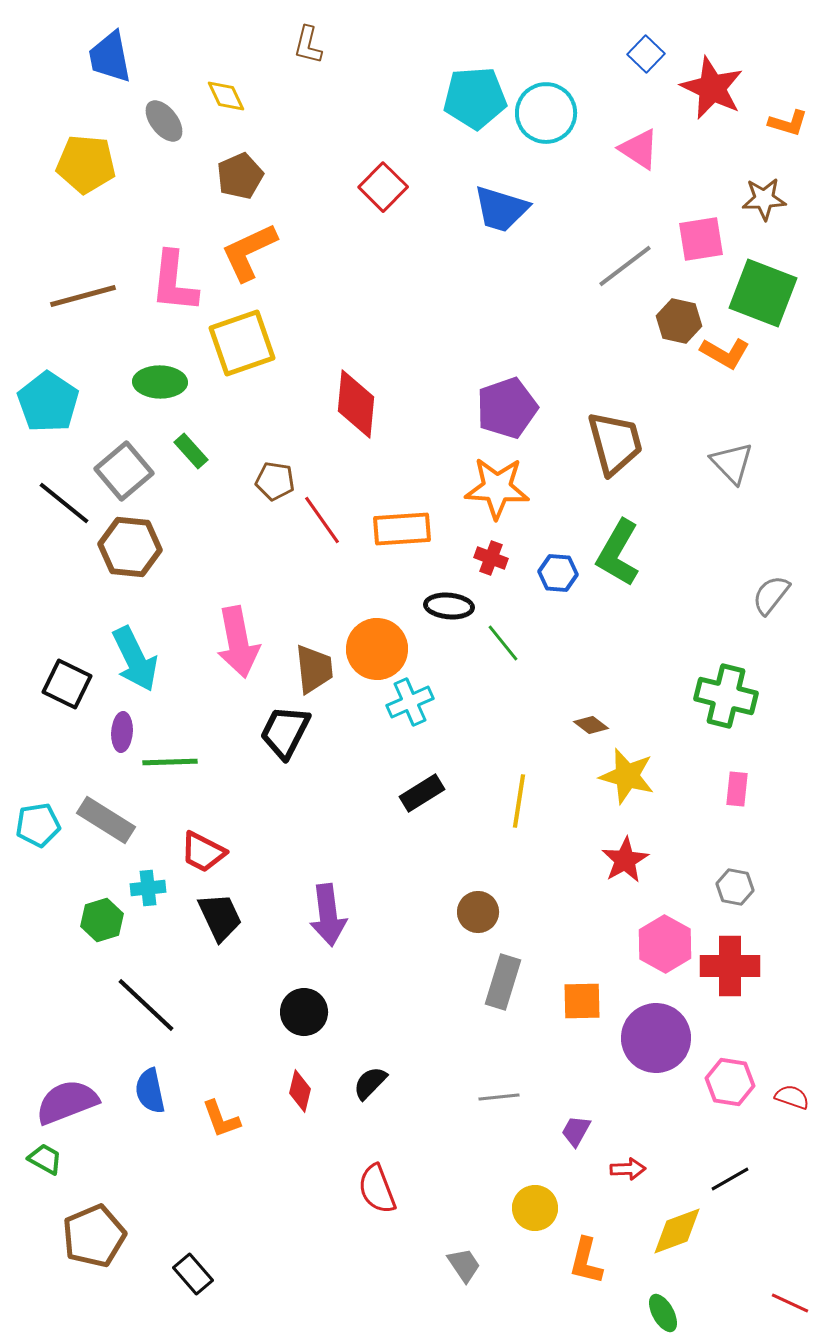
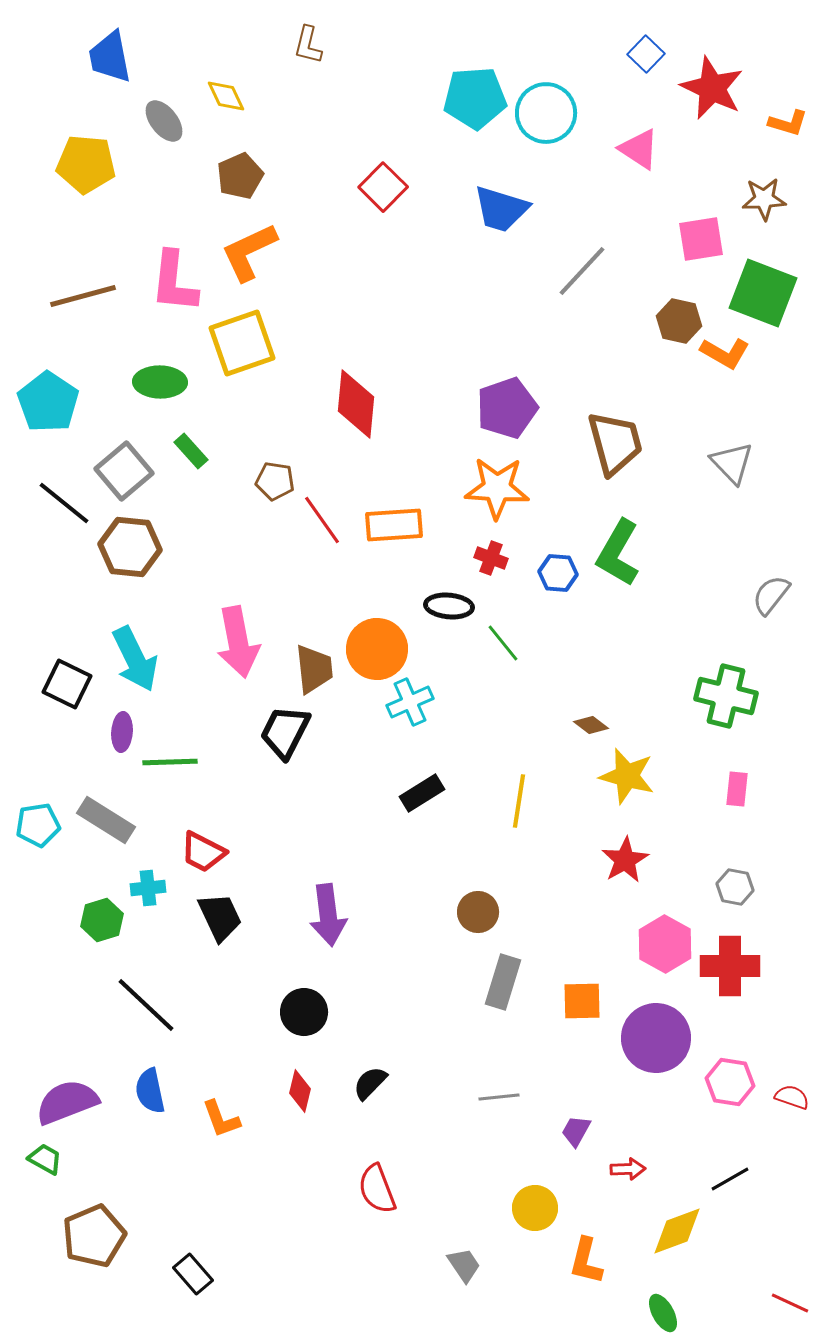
gray line at (625, 266): moved 43 px left, 5 px down; rotated 10 degrees counterclockwise
orange rectangle at (402, 529): moved 8 px left, 4 px up
